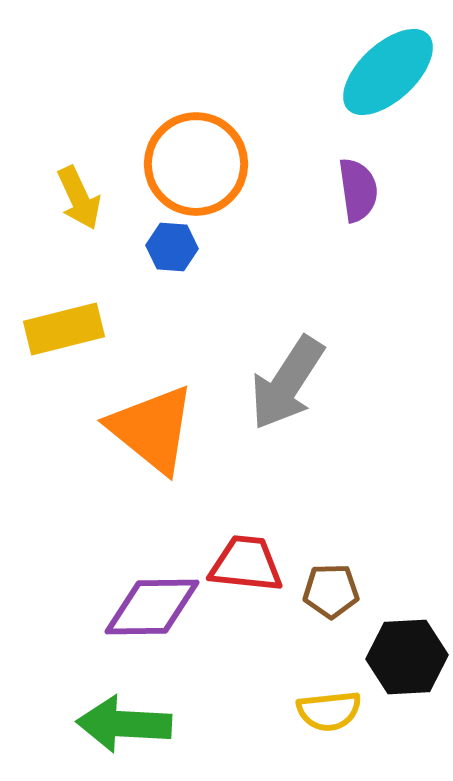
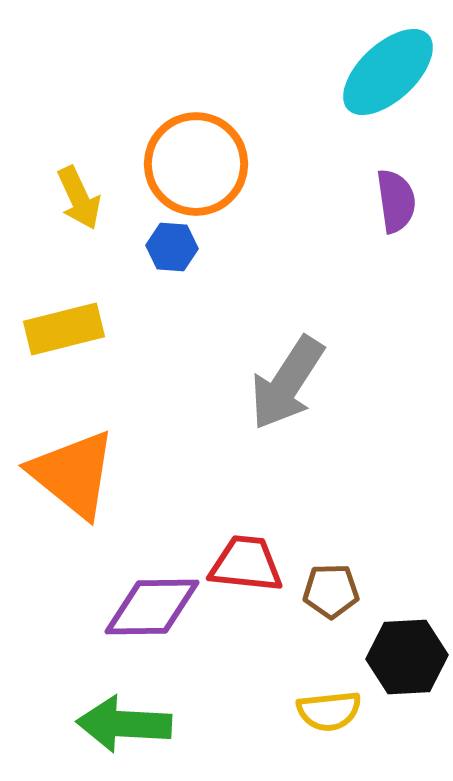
purple semicircle: moved 38 px right, 11 px down
orange triangle: moved 79 px left, 45 px down
